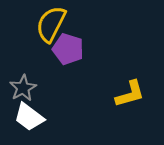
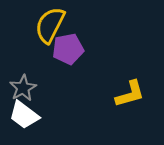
yellow semicircle: moved 1 px left, 1 px down
purple pentagon: rotated 28 degrees counterclockwise
white trapezoid: moved 5 px left, 2 px up
